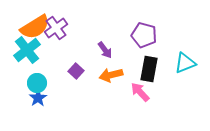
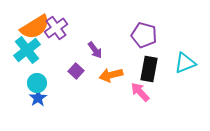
purple arrow: moved 10 px left
